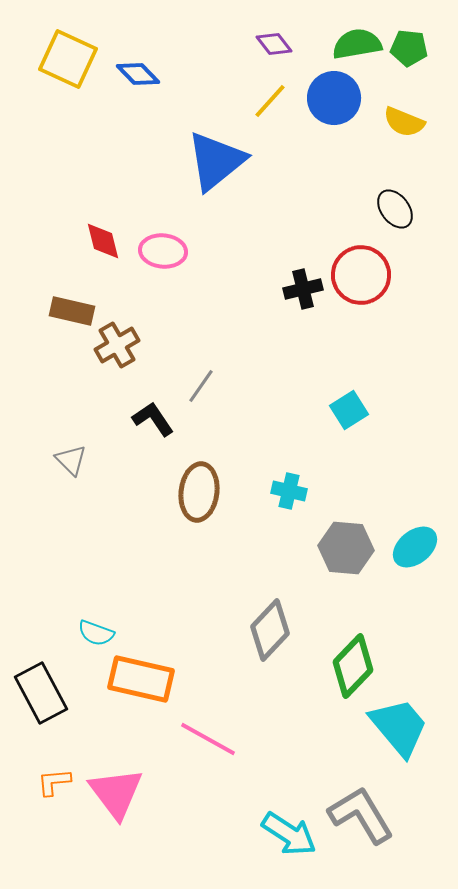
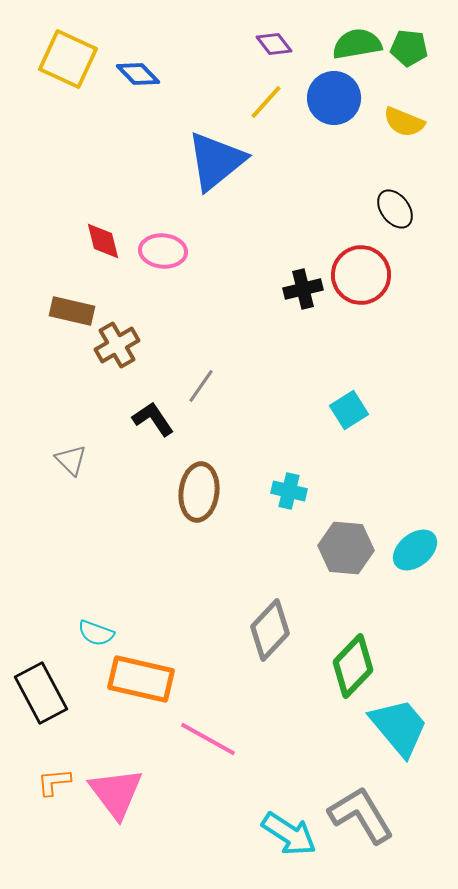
yellow line: moved 4 px left, 1 px down
cyan ellipse: moved 3 px down
